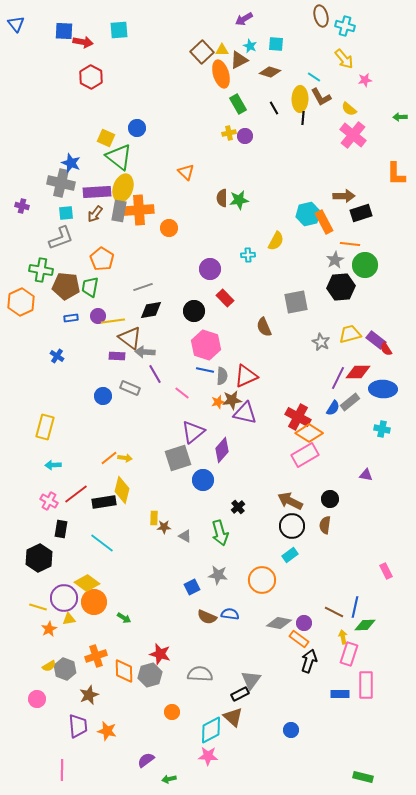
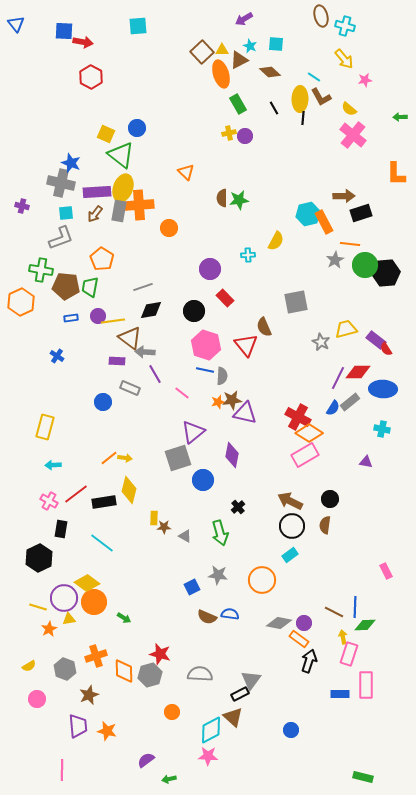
cyan square at (119, 30): moved 19 px right, 4 px up
brown diamond at (270, 72): rotated 25 degrees clockwise
yellow square at (106, 138): moved 4 px up
green triangle at (119, 157): moved 2 px right, 2 px up
orange cross at (139, 210): moved 5 px up
black hexagon at (341, 287): moved 45 px right, 14 px up
yellow trapezoid at (350, 334): moved 4 px left, 5 px up
purple rectangle at (117, 356): moved 5 px down
red triangle at (246, 376): moved 31 px up; rotated 45 degrees counterclockwise
blue circle at (103, 396): moved 6 px down
purple diamond at (222, 450): moved 10 px right, 5 px down; rotated 30 degrees counterclockwise
purple triangle at (366, 475): moved 13 px up
yellow diamond at (122, 490): moved 7 px right
blue line at (355, 607): rotated 10 degrees counterclockwise
yellow semicircle at (49, 666): moved 20 px left
